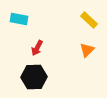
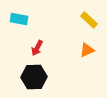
orange triangle: rotated 21 degrees clockwise
